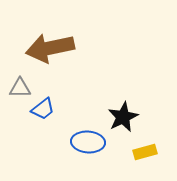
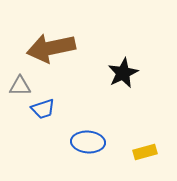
brown arrow: moved 1 px right
gray triangle: moved 2 px up
blue trapezoid: rotated 20 degrees clockwise
black star: moved 44 px up
